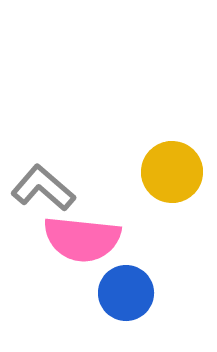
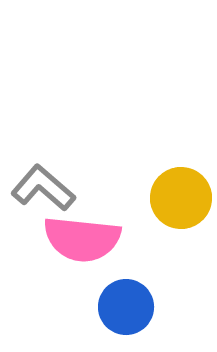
yellow circle: moved 9 px right, 26 px down
blue circle: moved 14 px down
